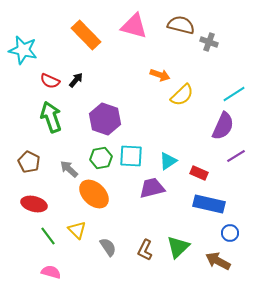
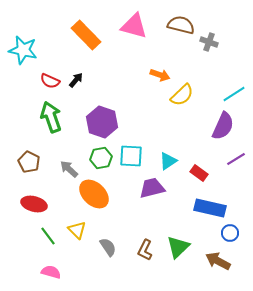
purple hexagon: moved 3 px left, 3 px down
purple line: moved 3 px down
red rectangle: rotated 12 degrees clockwise
blue rectangle: moved 1 px right, 4 px down
